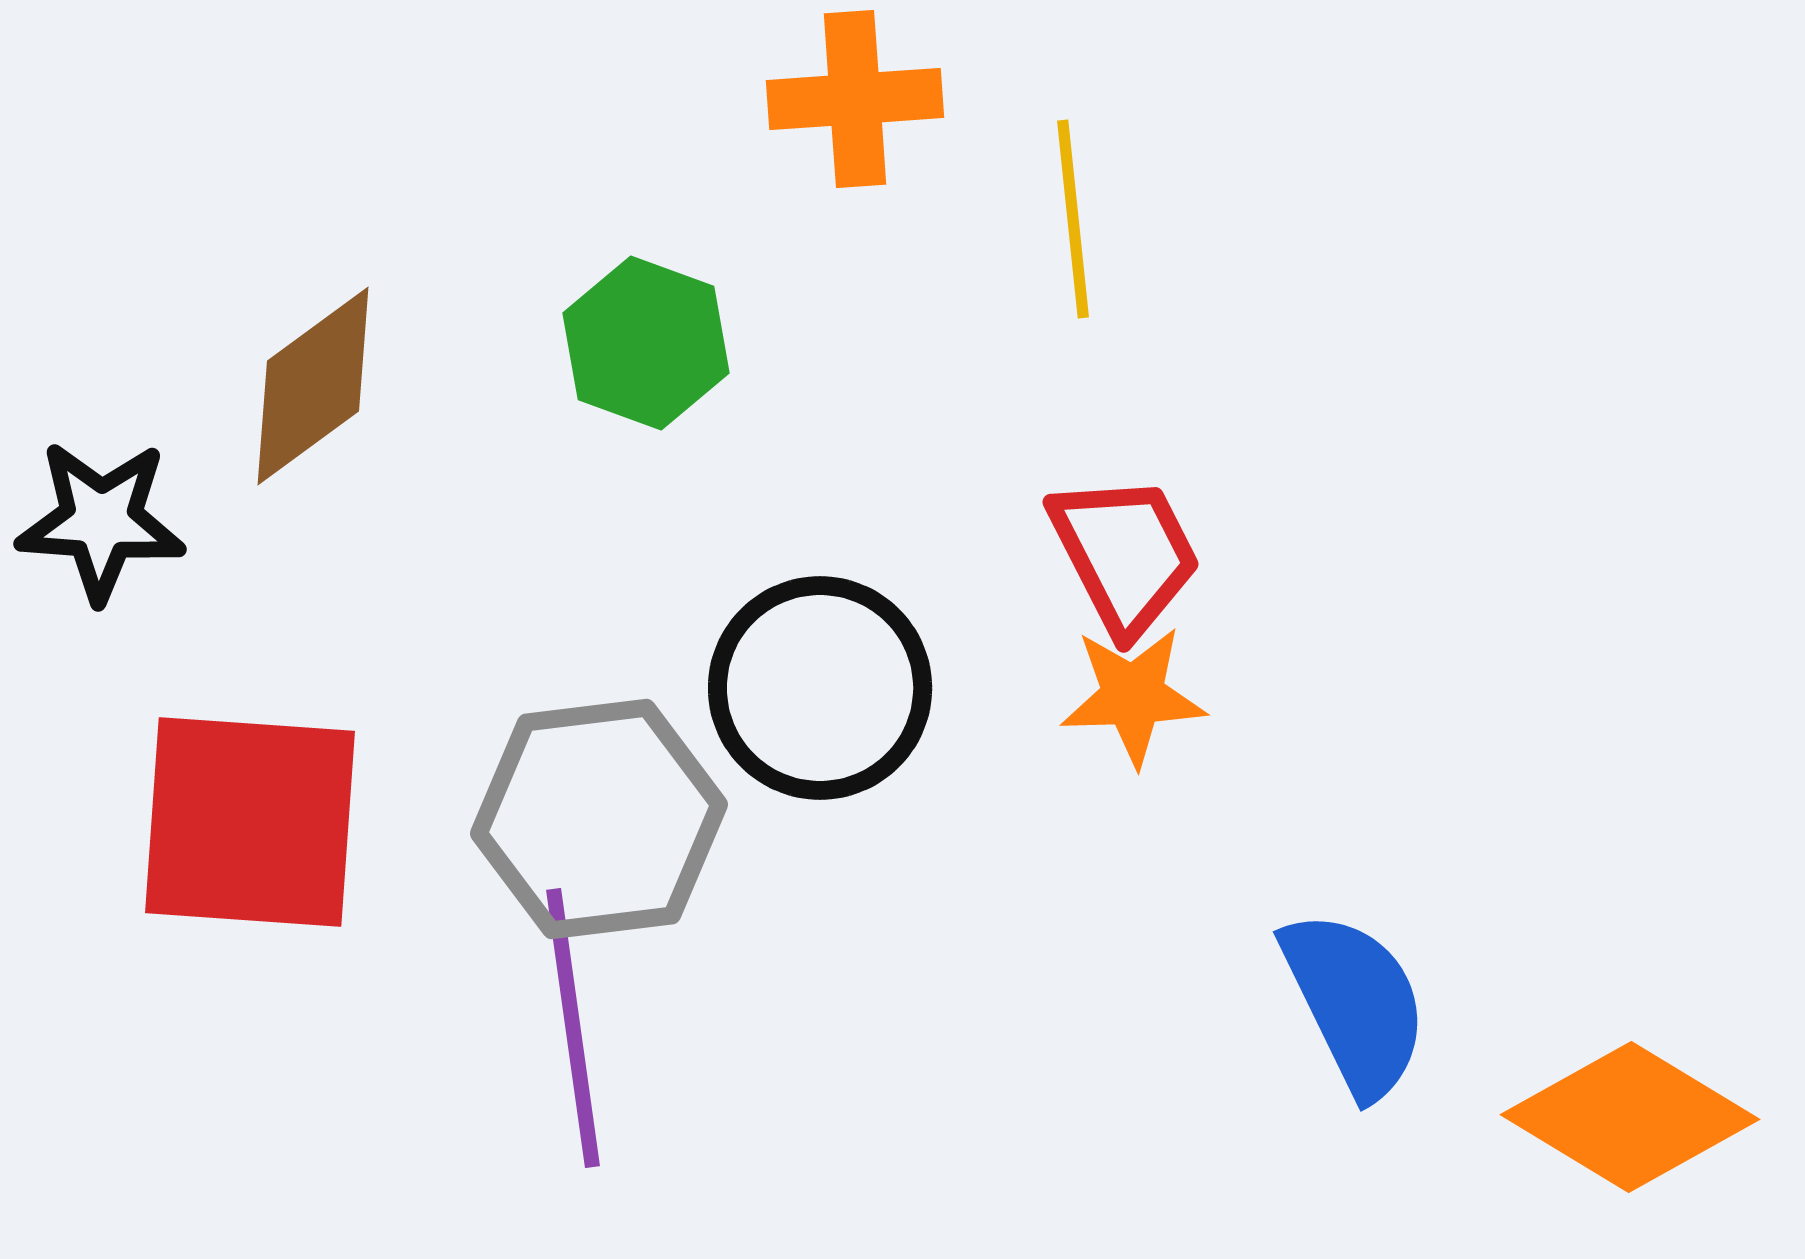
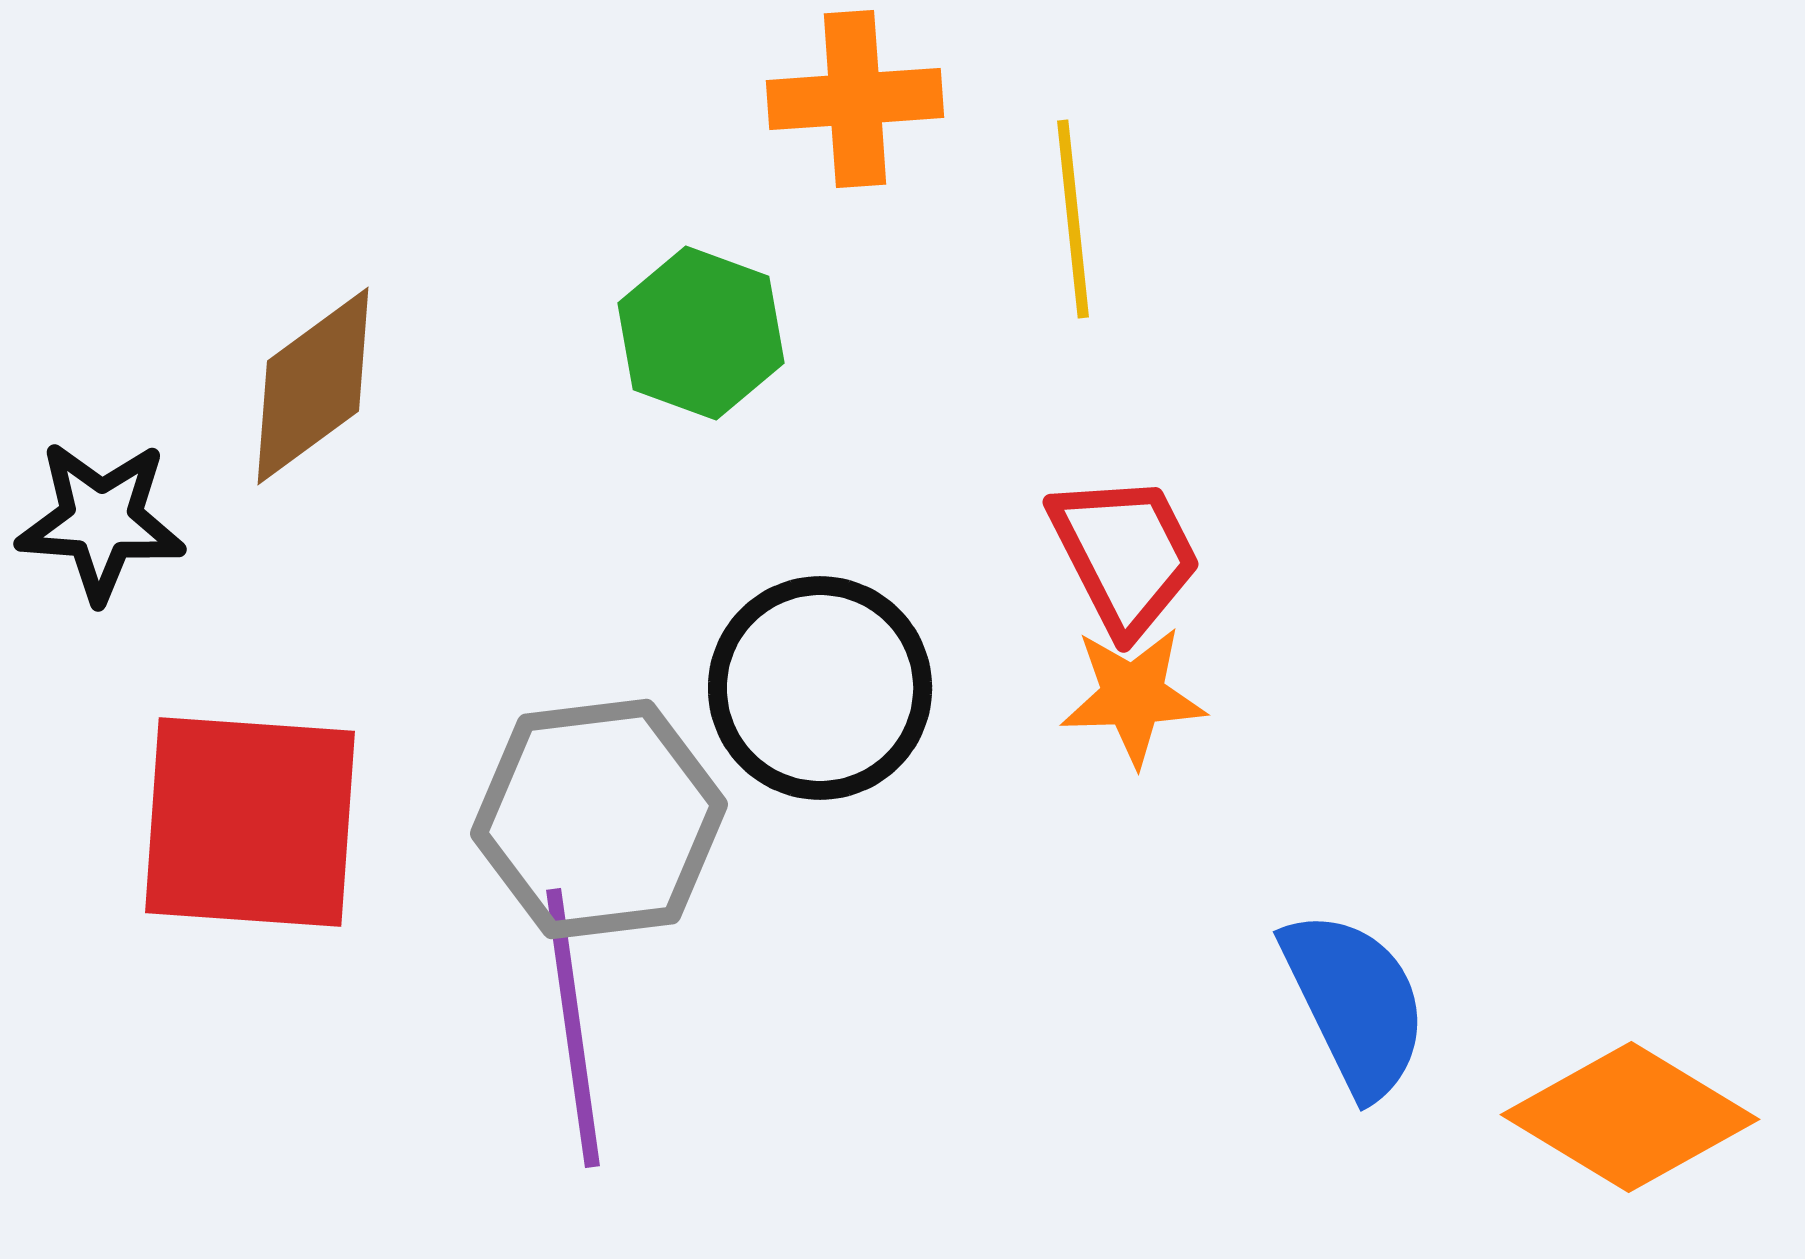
green hexagon: moved 55 px right, 10 px up
